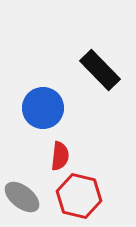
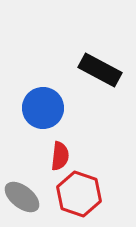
black rectangle: rotated 18 degrees counterclockwise
red hexagon: moved 2 px up; rotated 6 degrees clockwise
